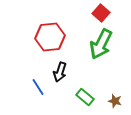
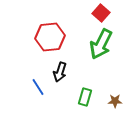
green rectangle: rotated 66 degrees clockwise
brown star: rotated 16 degrees counterclockwise
